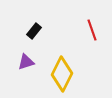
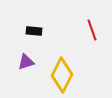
black rectangle: rotated 56 degrees clockwise
yellow diamond: moved 1 px down
